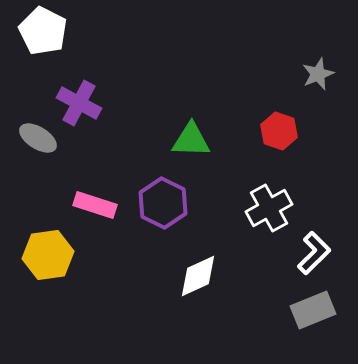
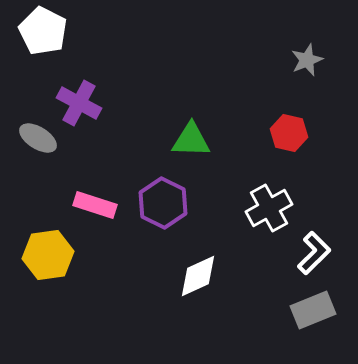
gray star: moved 11 px left, 14 px up
red hexagon: moved 10 px right, 2 px down; rotated 6 degrees counterclockwise
